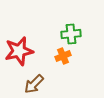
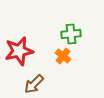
orange cross: rotated 28 degrees counterclockwise
